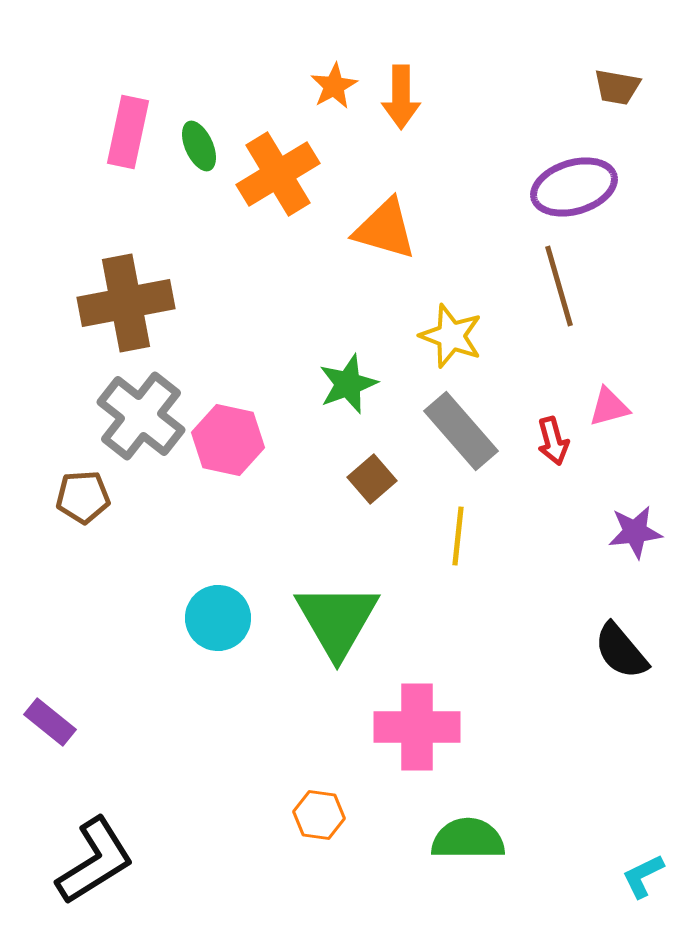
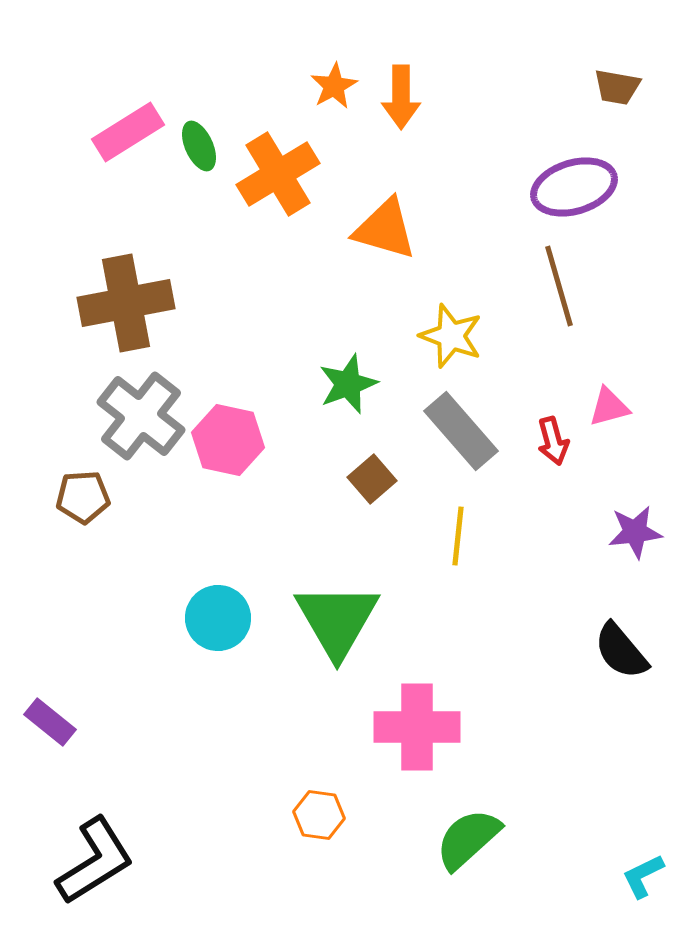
pink rectangle: rotated 46 degrees clockwise
green semicircle: rotated 42 degrees counterclockwise
